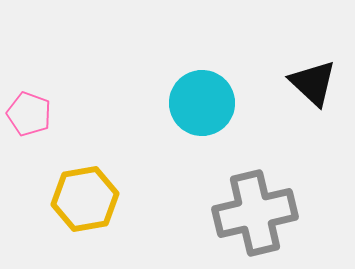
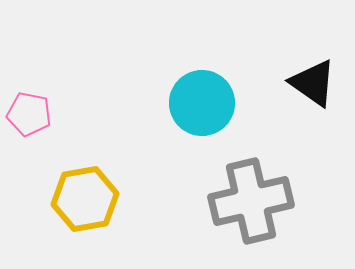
black triangle: rotated 8 degrees counterclockwise
pink pentagon: rotated 9 degrees counterclockwise
gray cross: moved 4 px left, 12 px up
